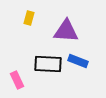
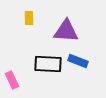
yellow rectangle: rotated 16 degrees counterclockwise
pink rectangle: moved 5 px left
